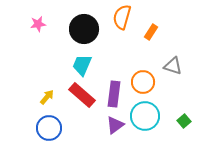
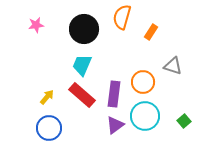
pink star: moved 2 px left, 1 px down
